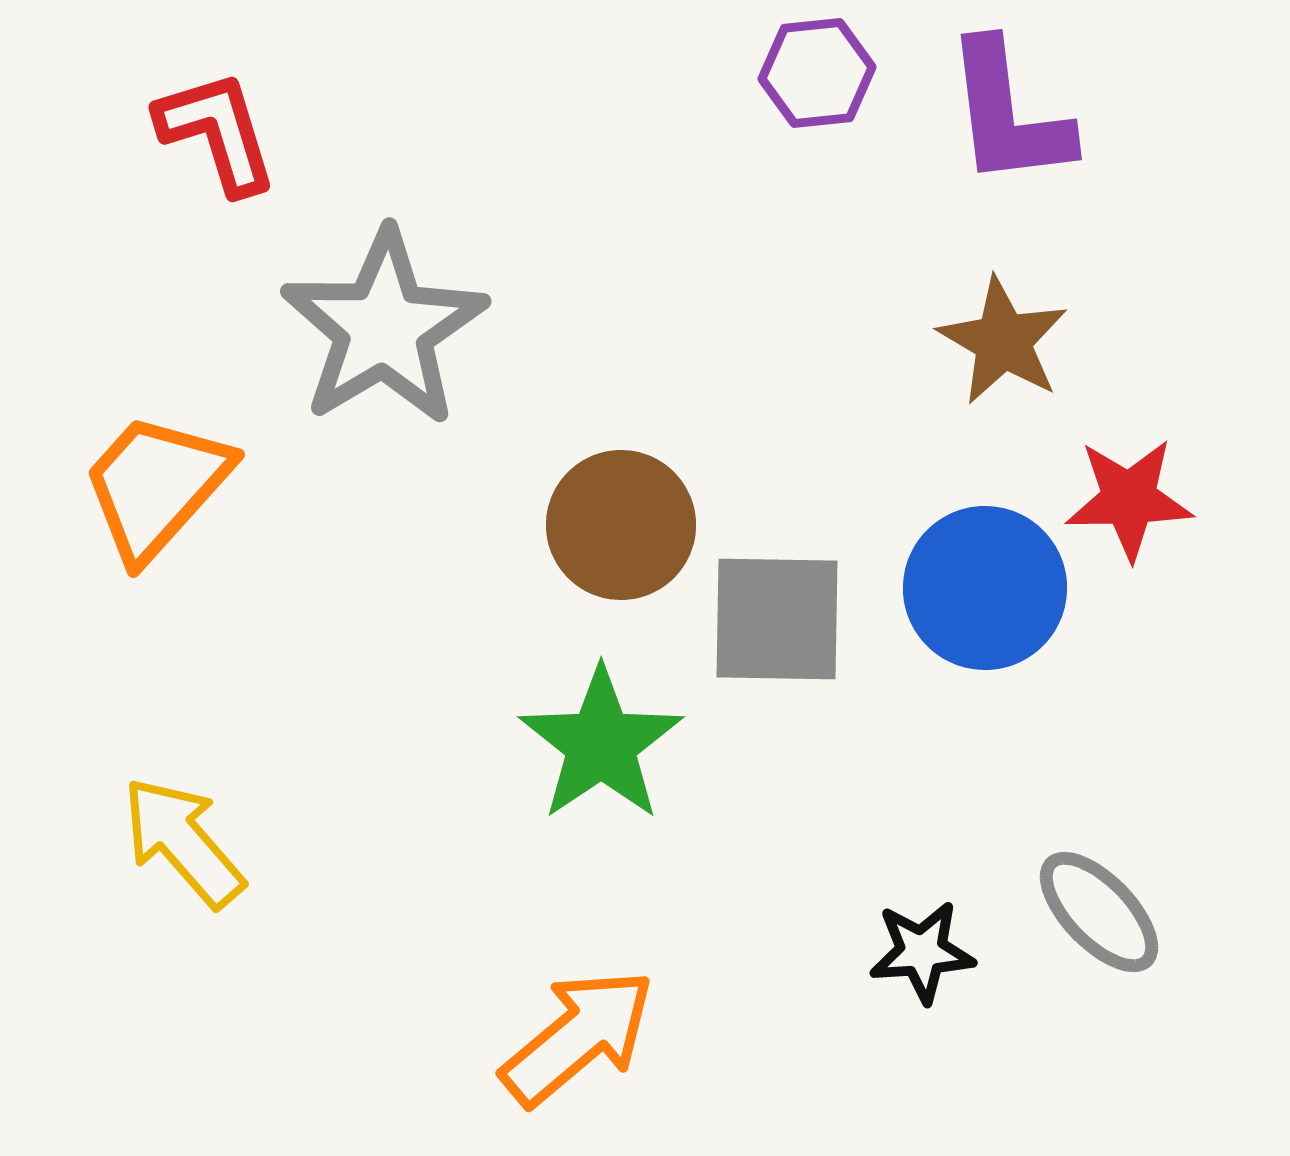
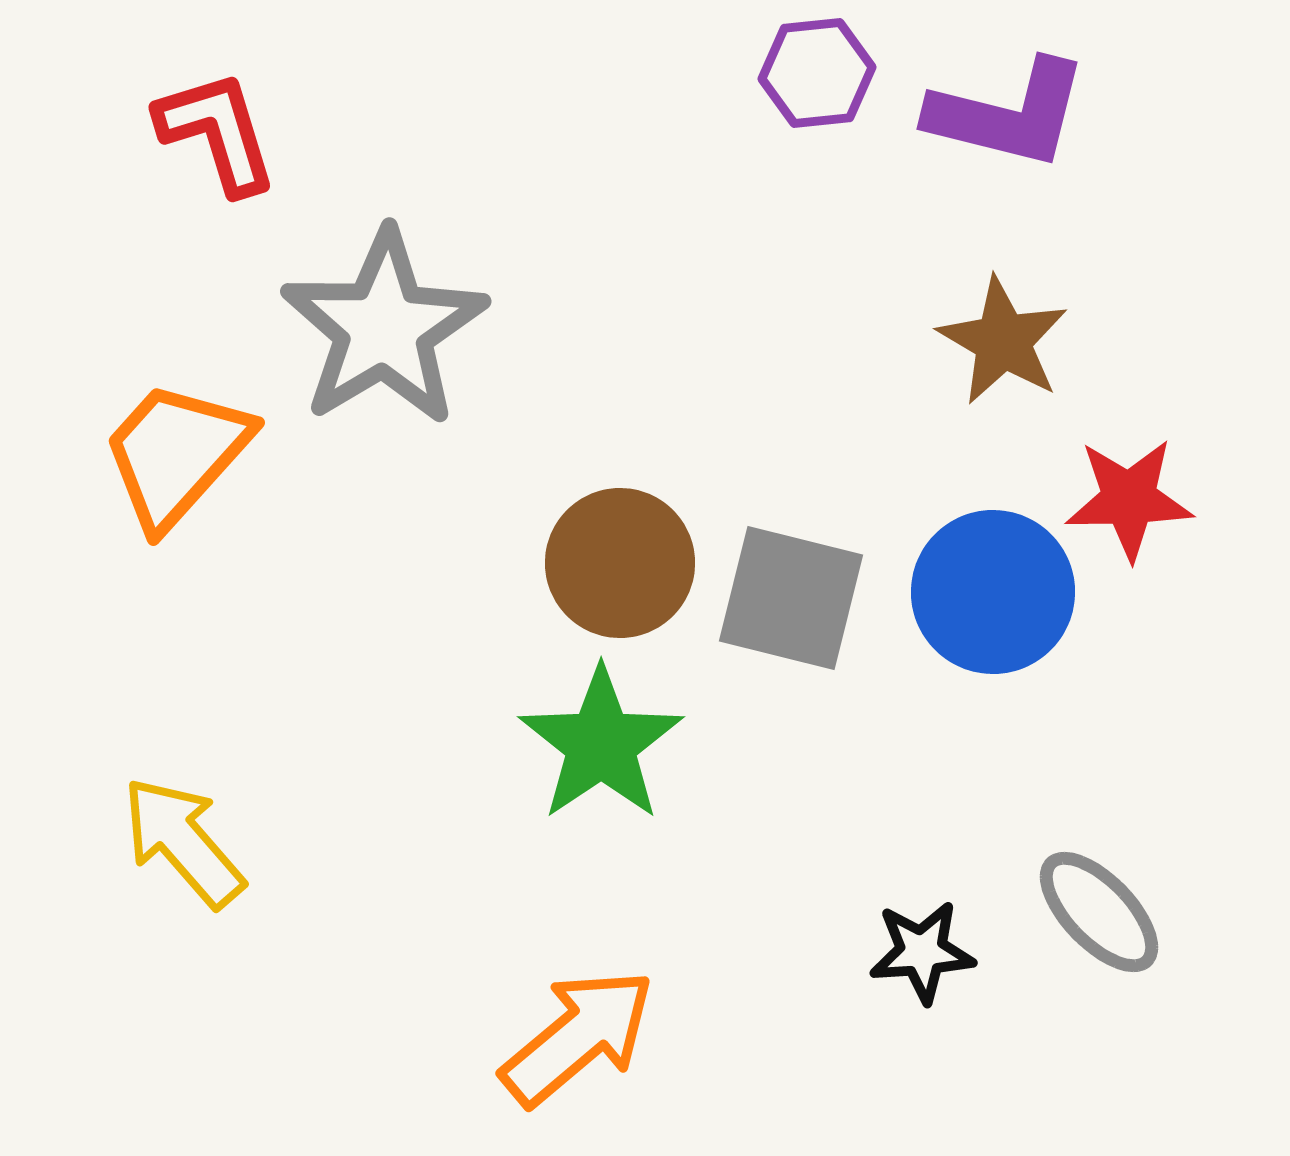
purple L-shape: rotated 69 degrees counterclockwise
orange trapezoid: moved 20 px right, 32 px up
brown circle: moved 1 px left, 38 px down
blue circle: moved 8 px right, 4 px down
gray square: moved 14 px right, 21 px up; rotated 13 degrees clockwise
